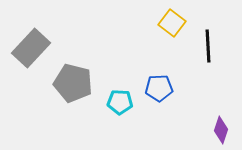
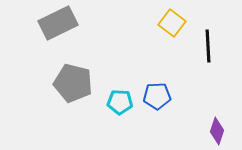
gray rectangle: moved 27 px right, 25 px up; rotated 21 degrees clockwise
blue pentagon: moved 2 px left, 8 px down
purple diamond: moved 4 px left, 1 px down
